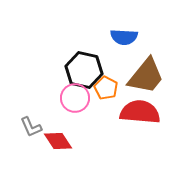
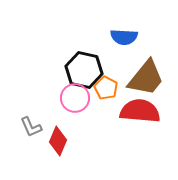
brown trapezoid: moved 2 px down
red semicircle: moved 1 px up
red diamond: rotated 56 degrees clockwise
